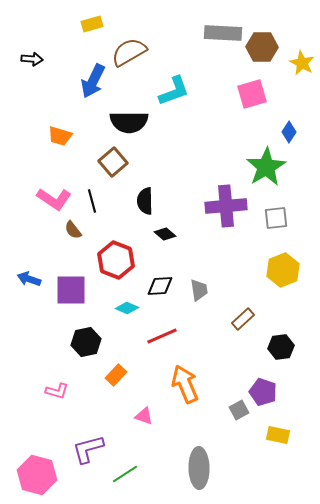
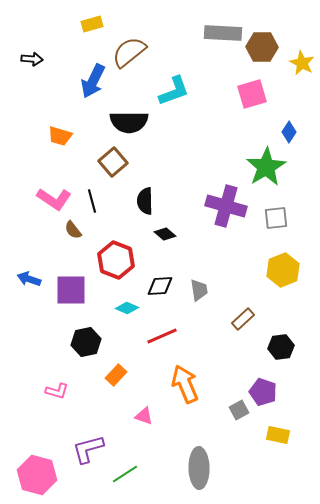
brown semicircle at (129, 52): rotated 9 degrees counterclockwise
purple cross at (226, 206): rotated 21 degrees clockwise
